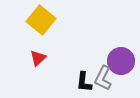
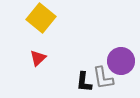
yellow square: moved 2 px up
gray L-shape: rotated 35 degrees counterclockwise
